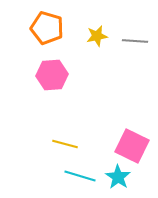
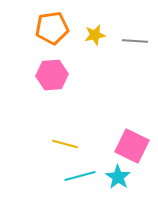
orange pentagon: moved 5 px right; rotated 24 degrees counterclockwise
yellow star: moved 2 px left, 1 px up
cyan line: rotated 32 degrees counterclockwise
